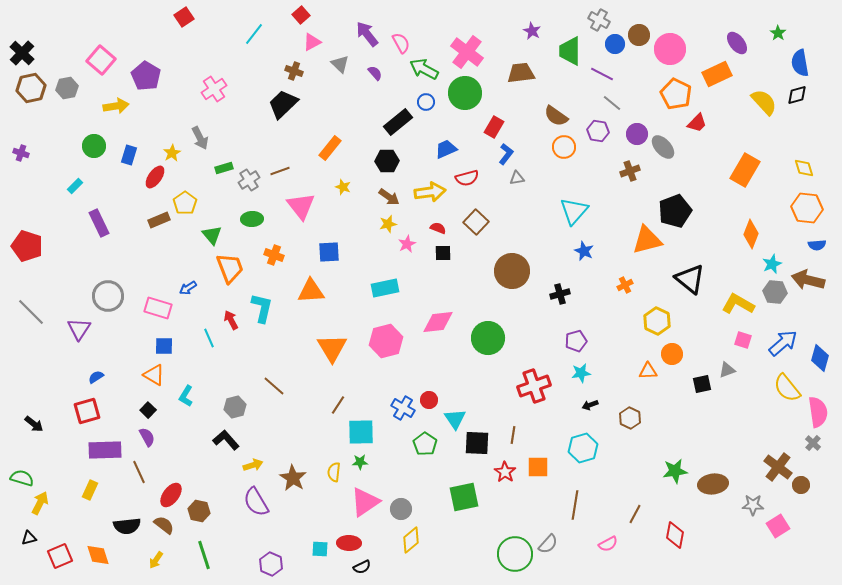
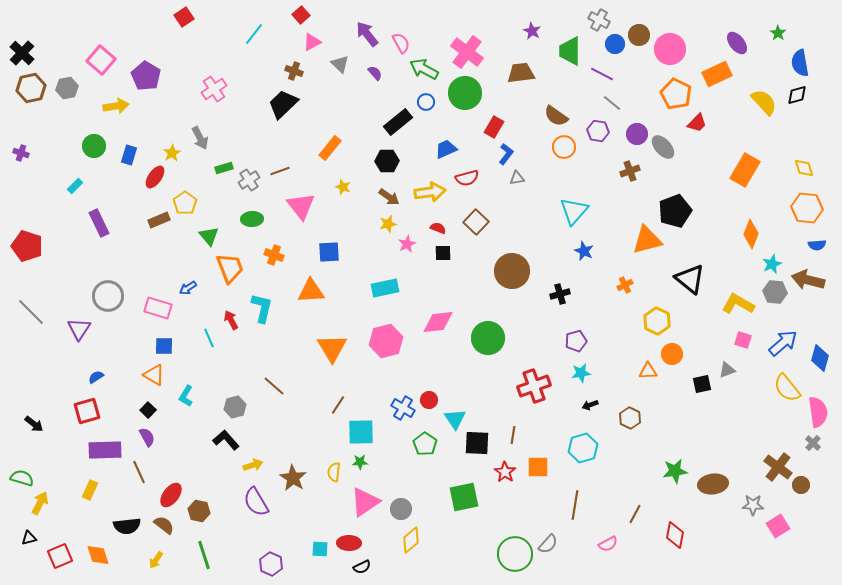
green triangle at (212, 235): moved 3 px left, 1 px down
